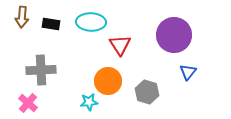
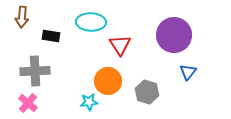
black rectangle: moved 12 px down
gray cross: moved 6 px left, 1 px down
